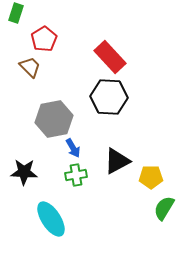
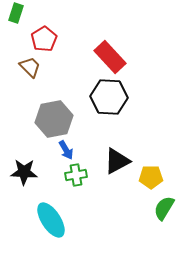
blue arrow: moved 7 px left, 2 px down
cyan ellipse: moved 1 px down
